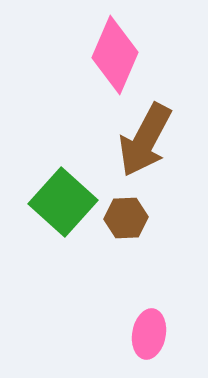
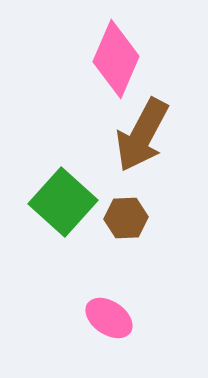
pink diamond: moved 1 px right, 4 px down
brown arrow: moved 3 px left, 5 px up
pink ellipse: moved 40 px left, 16 px up; rotated 66 degrees counterclockwise
